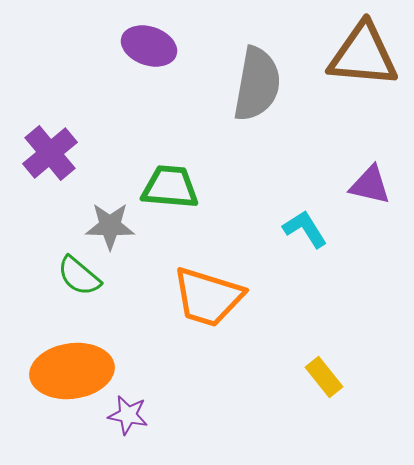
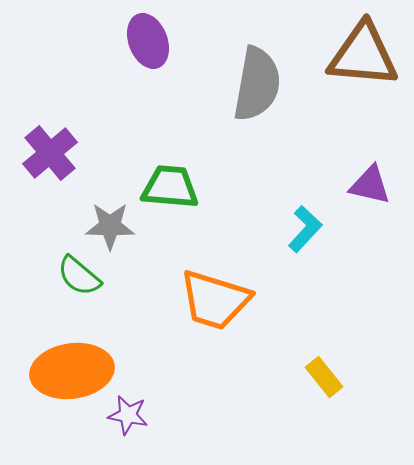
purple ellipse: moved 1 px left, 5 px up; rotated 50 degrees clockwise
cyan L-shape: rotated 75 degrees clockwise
orange trapezoid: moved 7 px right, 3 px down
